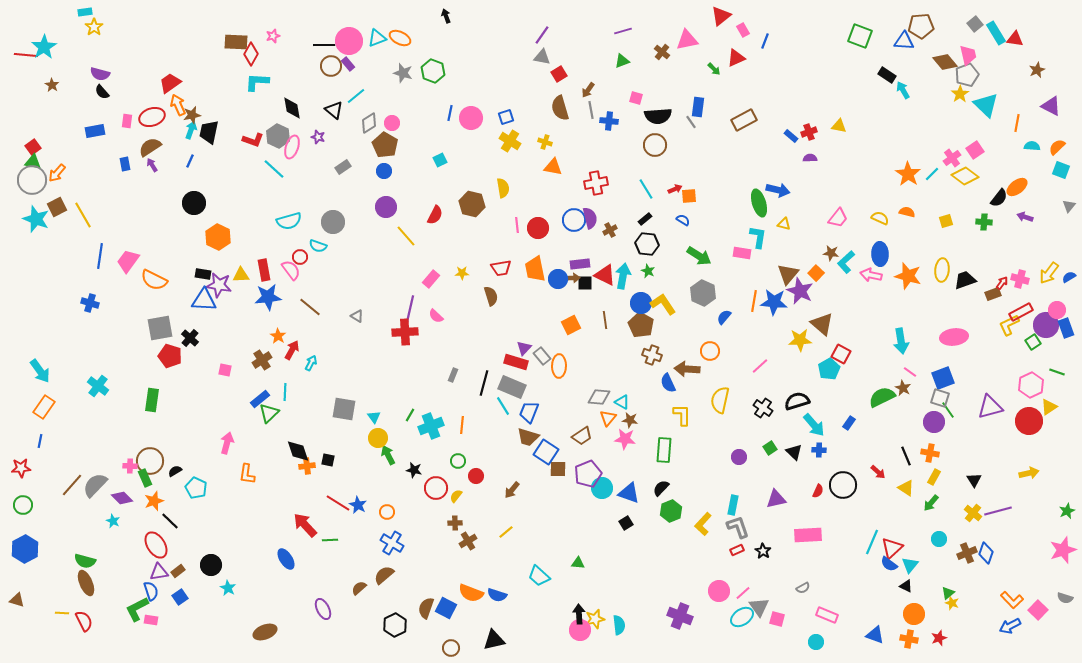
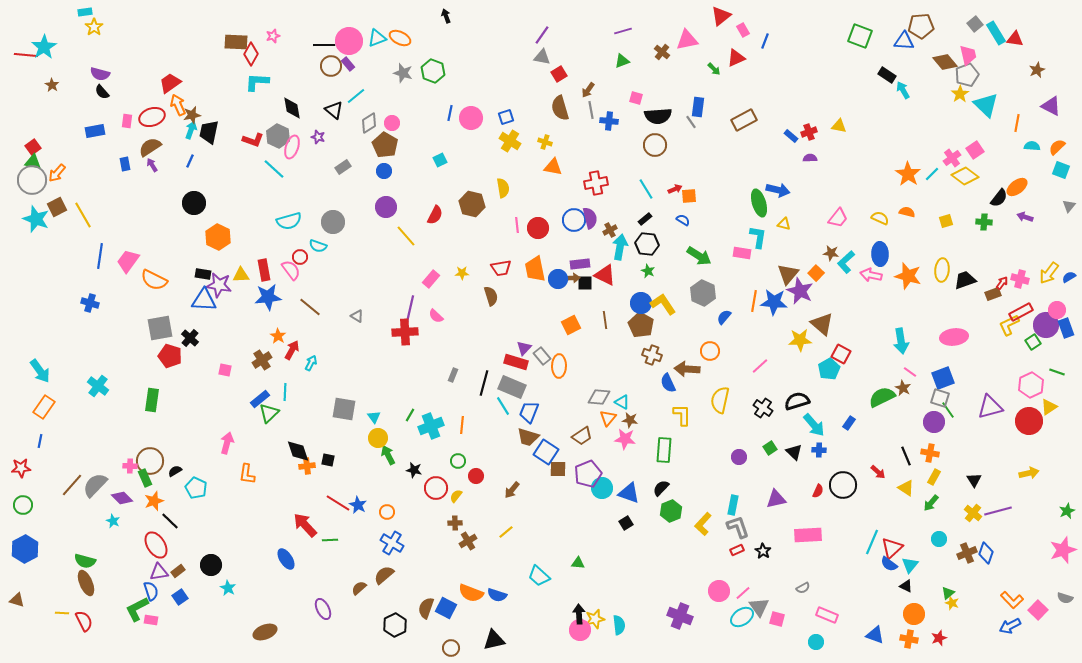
cyan arrow at (623, 276): moved 3 px left, 29 px up
